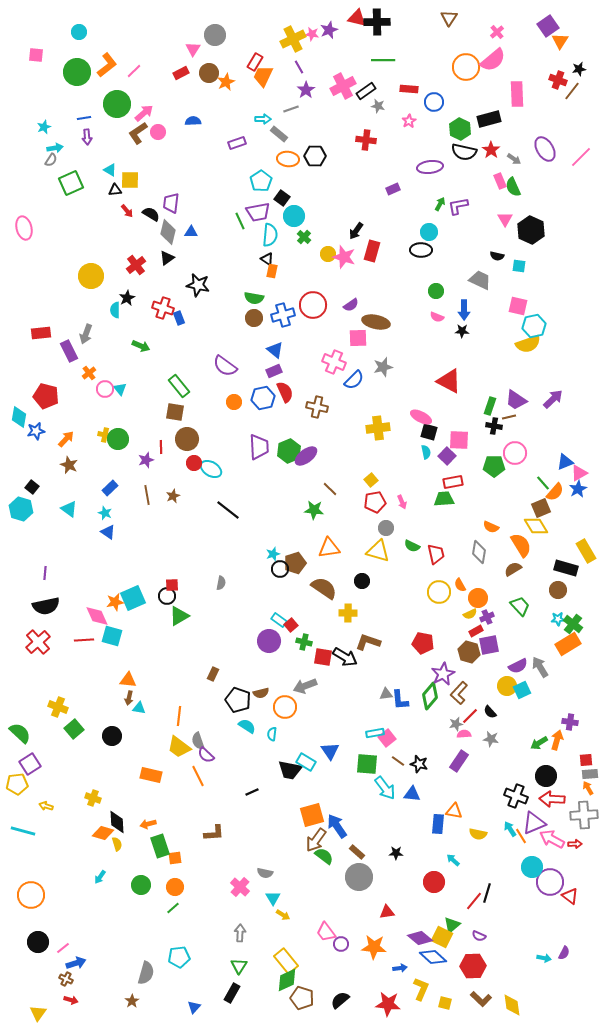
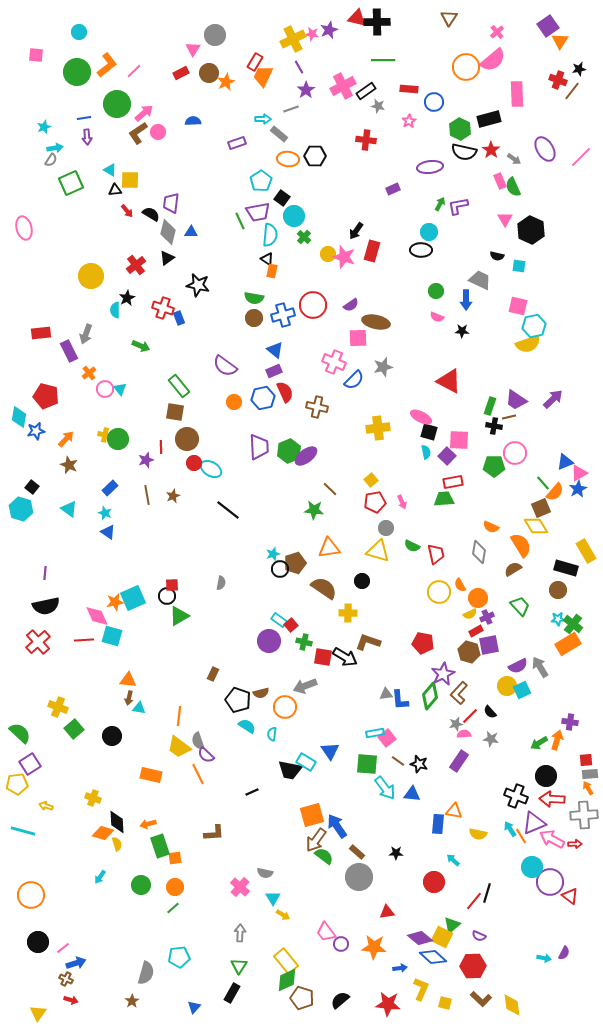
blue arrow at (464, 310): moved 2 px right, 10 px up
orange line at (198, 776): moved 2 px up
